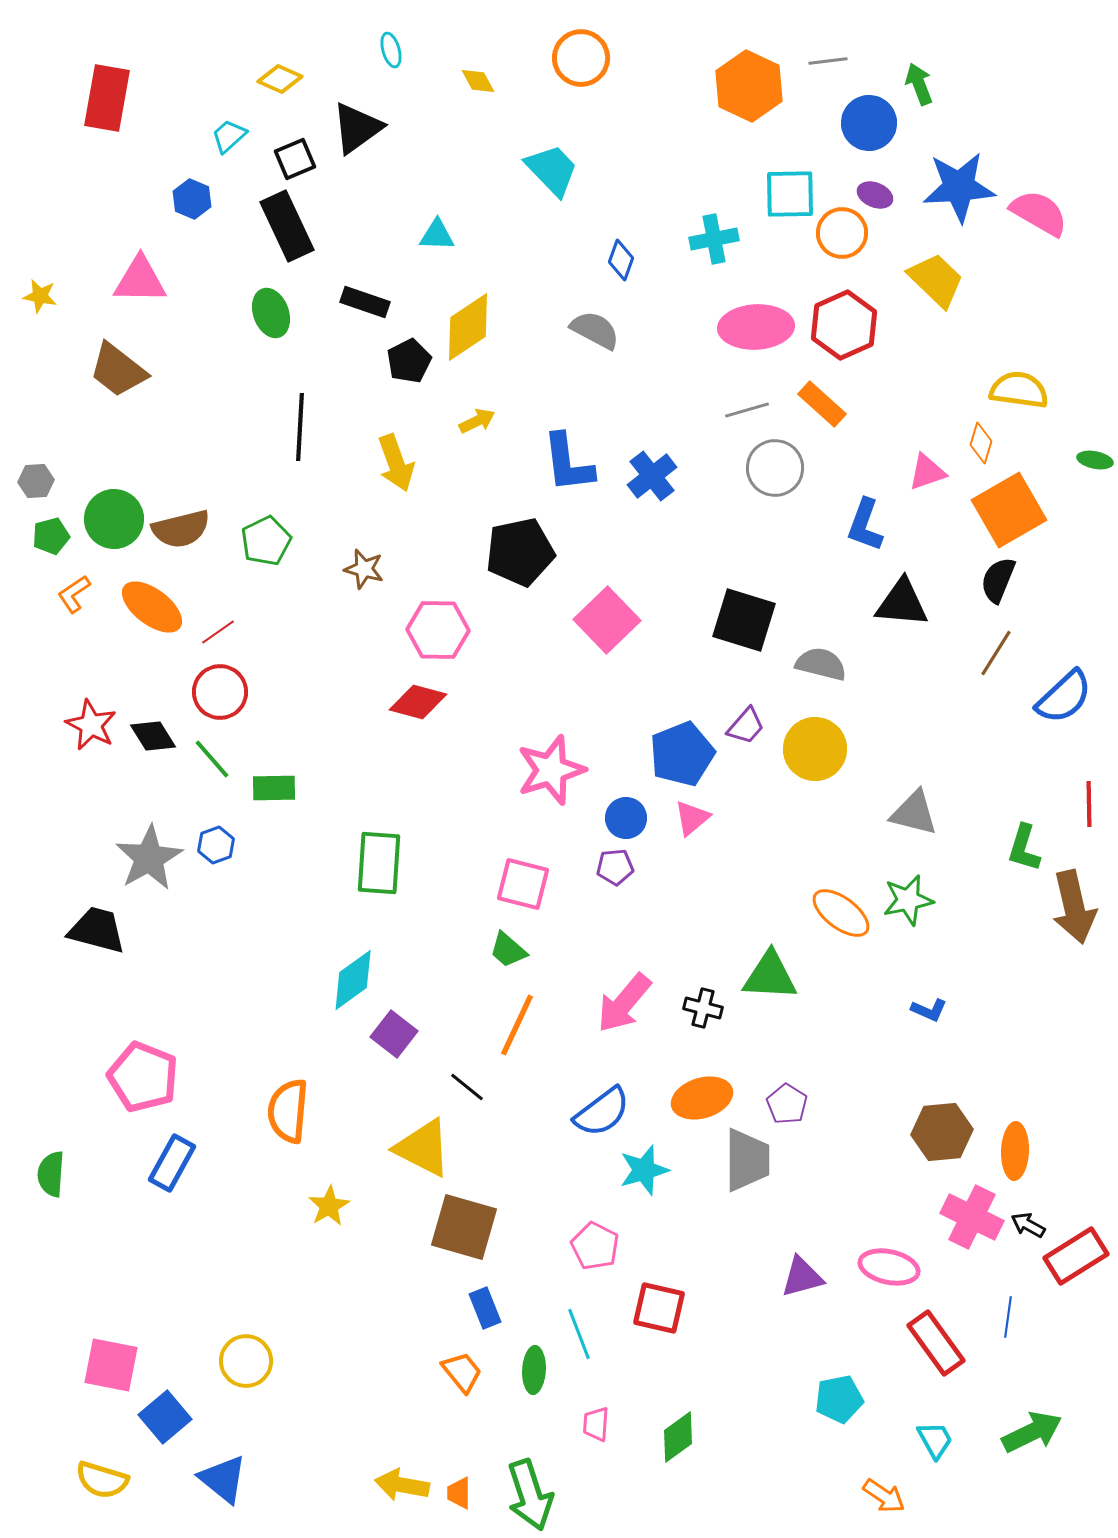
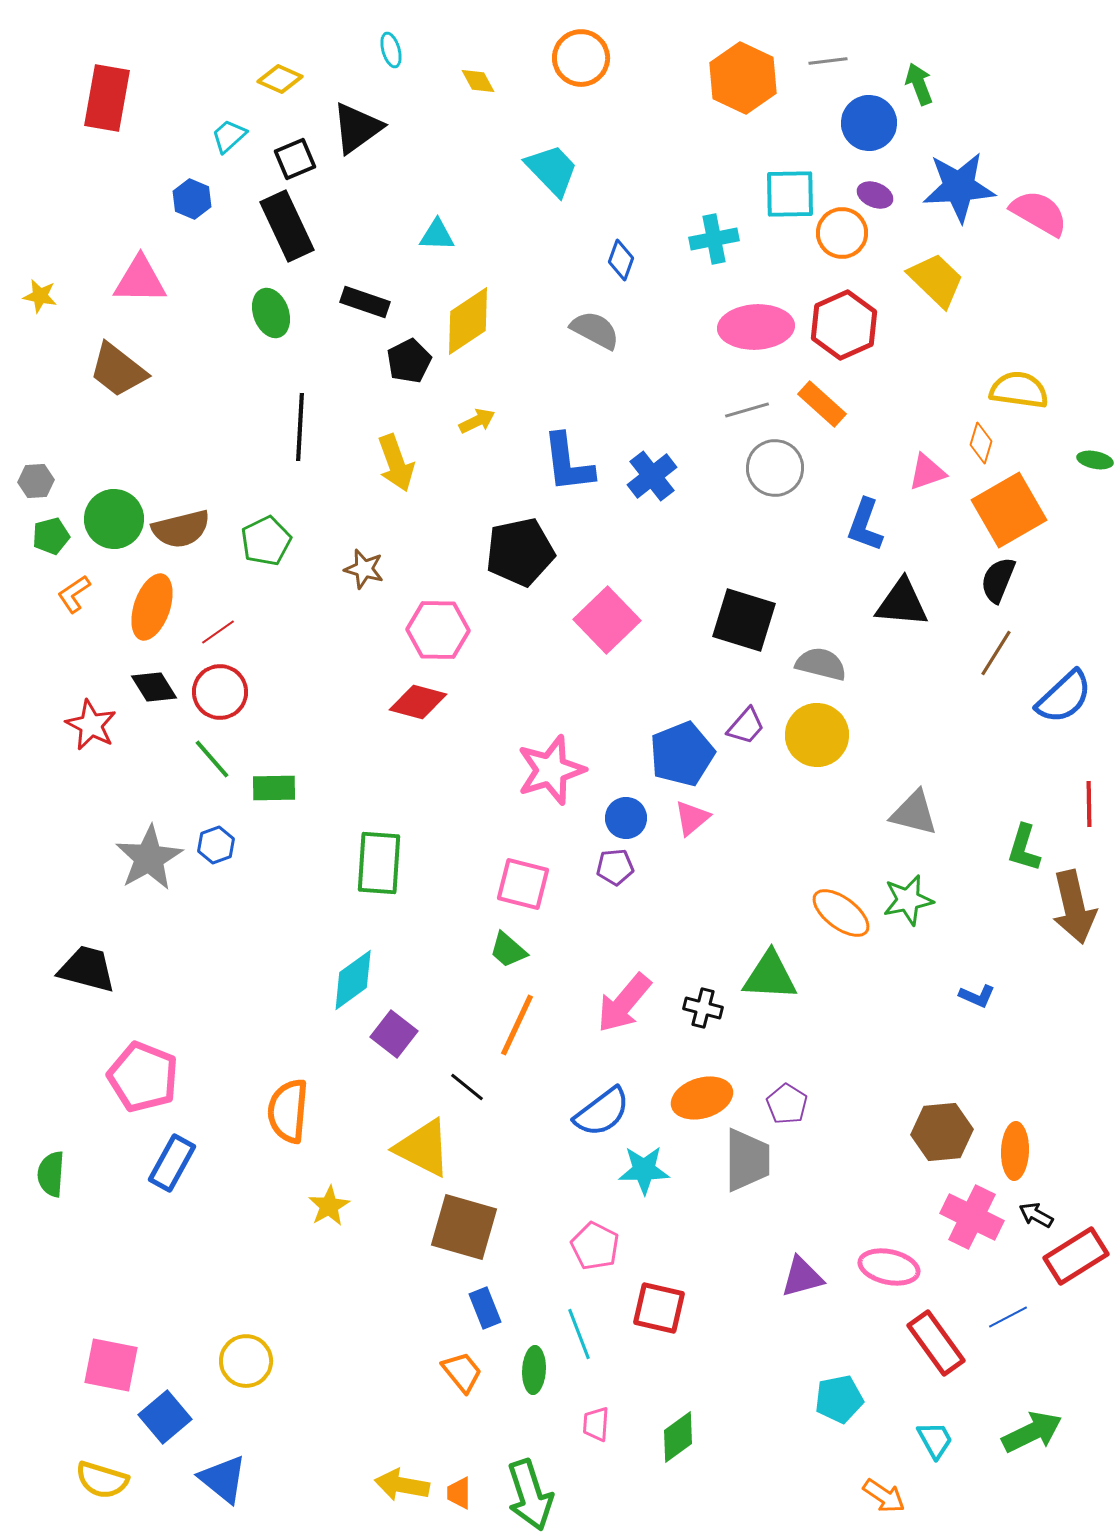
orange hexagon at (749, 86): moved 6 px left, 8 px up
yellow diamond at (468, 327): moved 6 px up
orange ellipse at (152, 607): rotated 72 degrees clockwise
black diamond at (153, 736): moved 1 px right, 49 px up
yellow circle at (815, 749): moved 2 px right, 14 px up
black trapezoid at (97, 930): moved 10 px left, 39 px down
blue L-shape at (929, 1010): moved 48 px right, 14 px up
cyan star at (644, 1170): rotated 15 degrees clockwise
black arrow at (1028, 1225): moved 8 px right, 10 px up
blue line at (1008, 1317): rotated 54 degrees clockwise
